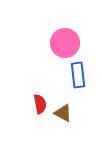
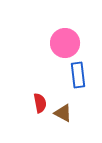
red semicircle: moved 1 px up
